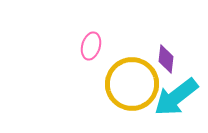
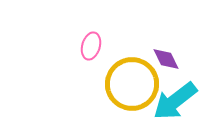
purple diamond: rotated 32 degrees counterclockwise
cyan arrow: moved 1 px left, 4 px down
